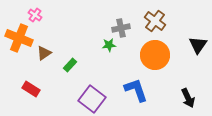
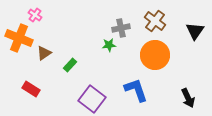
black triangle: moved 3 px left, 14 px up
